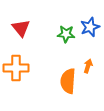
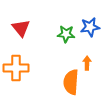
blue star: rotated 12 degrees clockwise
orange arrow: moved 1 px left, 3 px up; rotated 16 degrees counterclockwise
orange semicircle: moved 3 px right, 1 px down
